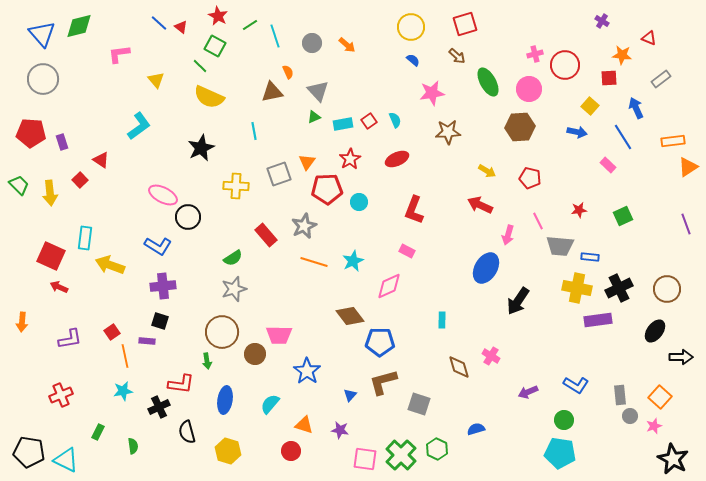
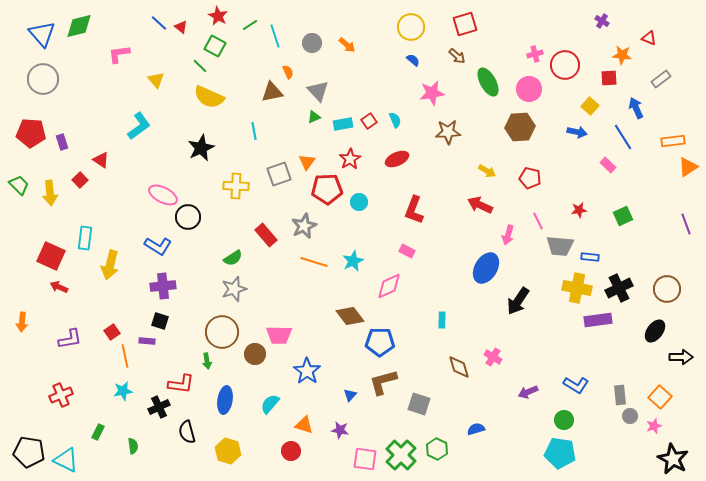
yellow arrow at (110, 265): rotated 96 degrees counterclockwise
pink cross at (491, 356): moved 2 px right, 1 px down
